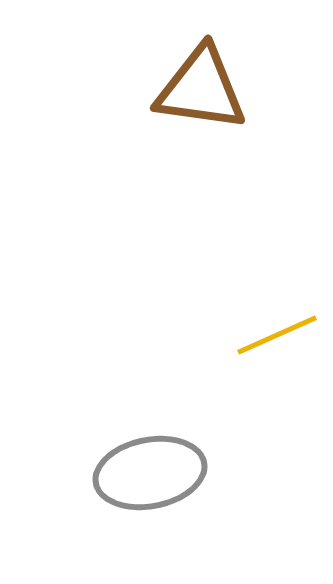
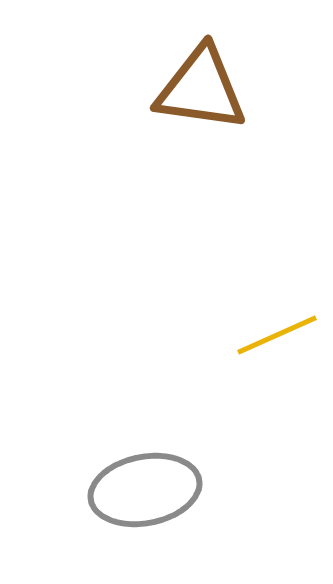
gray ellipse: moved 5 px left, 17 px down
